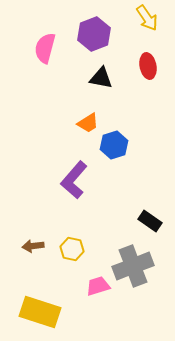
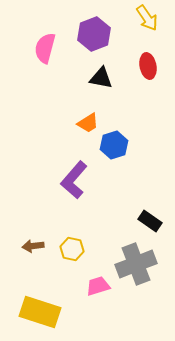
gray cross: moved 3 px right, 2 px up
